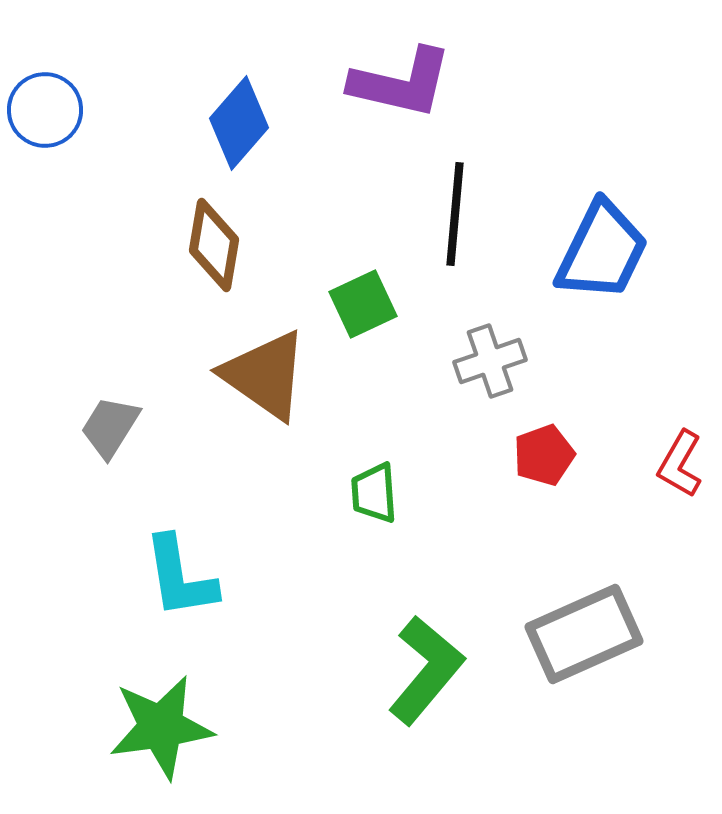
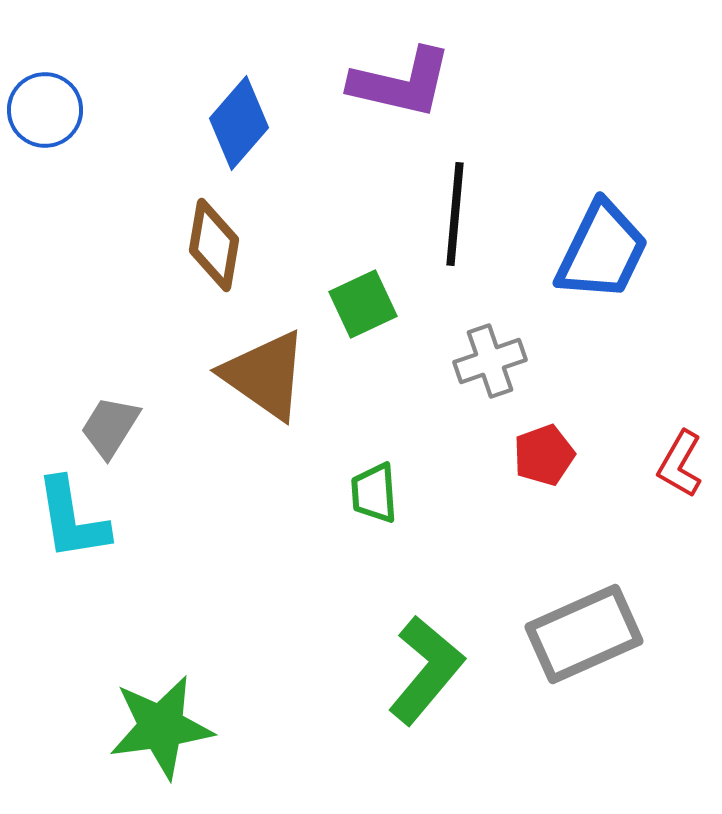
cyan L-shape: moved 108 px left, 58 px up
